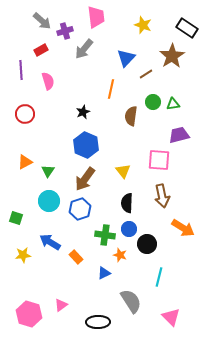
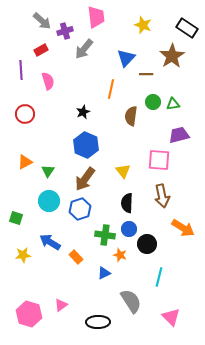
brown line at (146, 74): rotated 32 degrees clockwise
